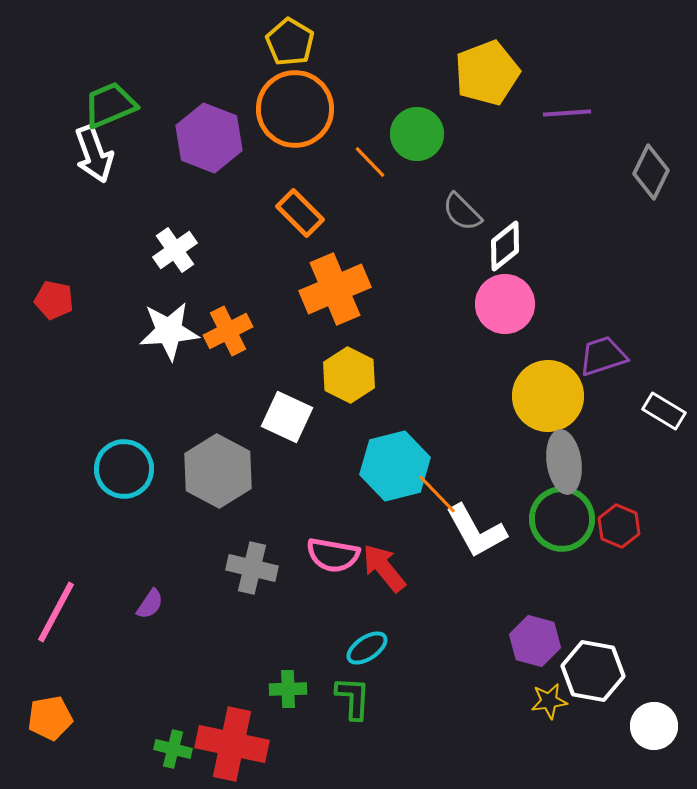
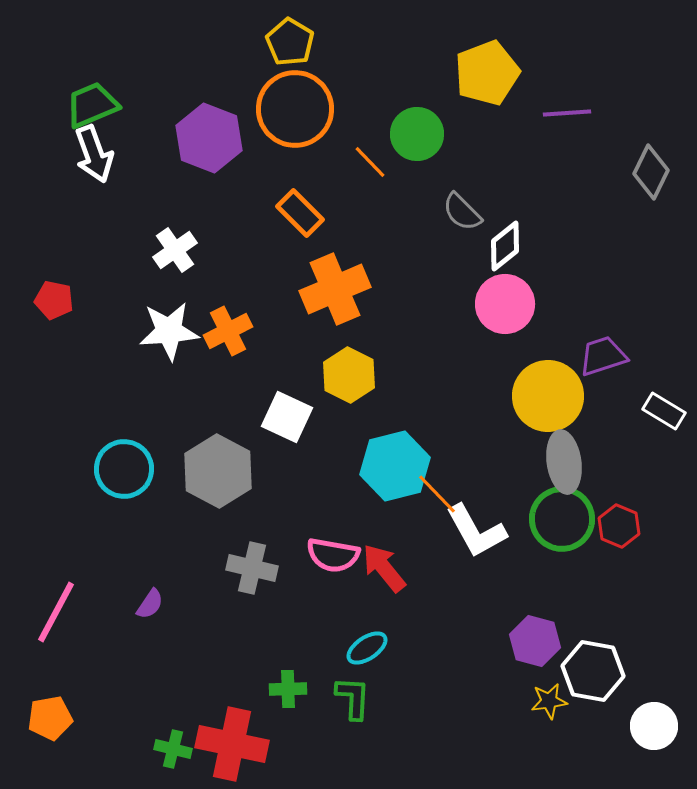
green trapezoid at (110, 105): moved 18 px left
